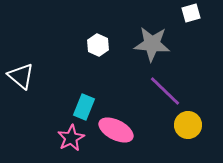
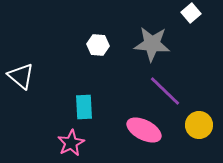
white square: rotated 24 degrees counterclockwise
white hexagon: rotated 20 degrees counterclockwise
cyan rectangle: rotated 25 degrees counterclockwise
yellow circle: moved 11 px right
pink ellipse: moved 28 px right
pink star: moved 5 px down
